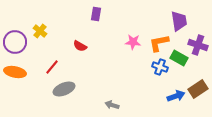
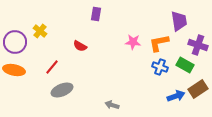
green rectangle: moved 6 px right, 7 px down
orange ellipse: moved 1 px left, 2 px up
gray ellipse: moved 2 px left, 1 px down
